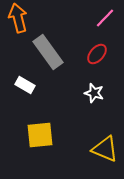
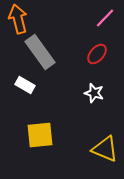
orange arrow: moved 1 px down
gray rectangle: moved 8 px left
